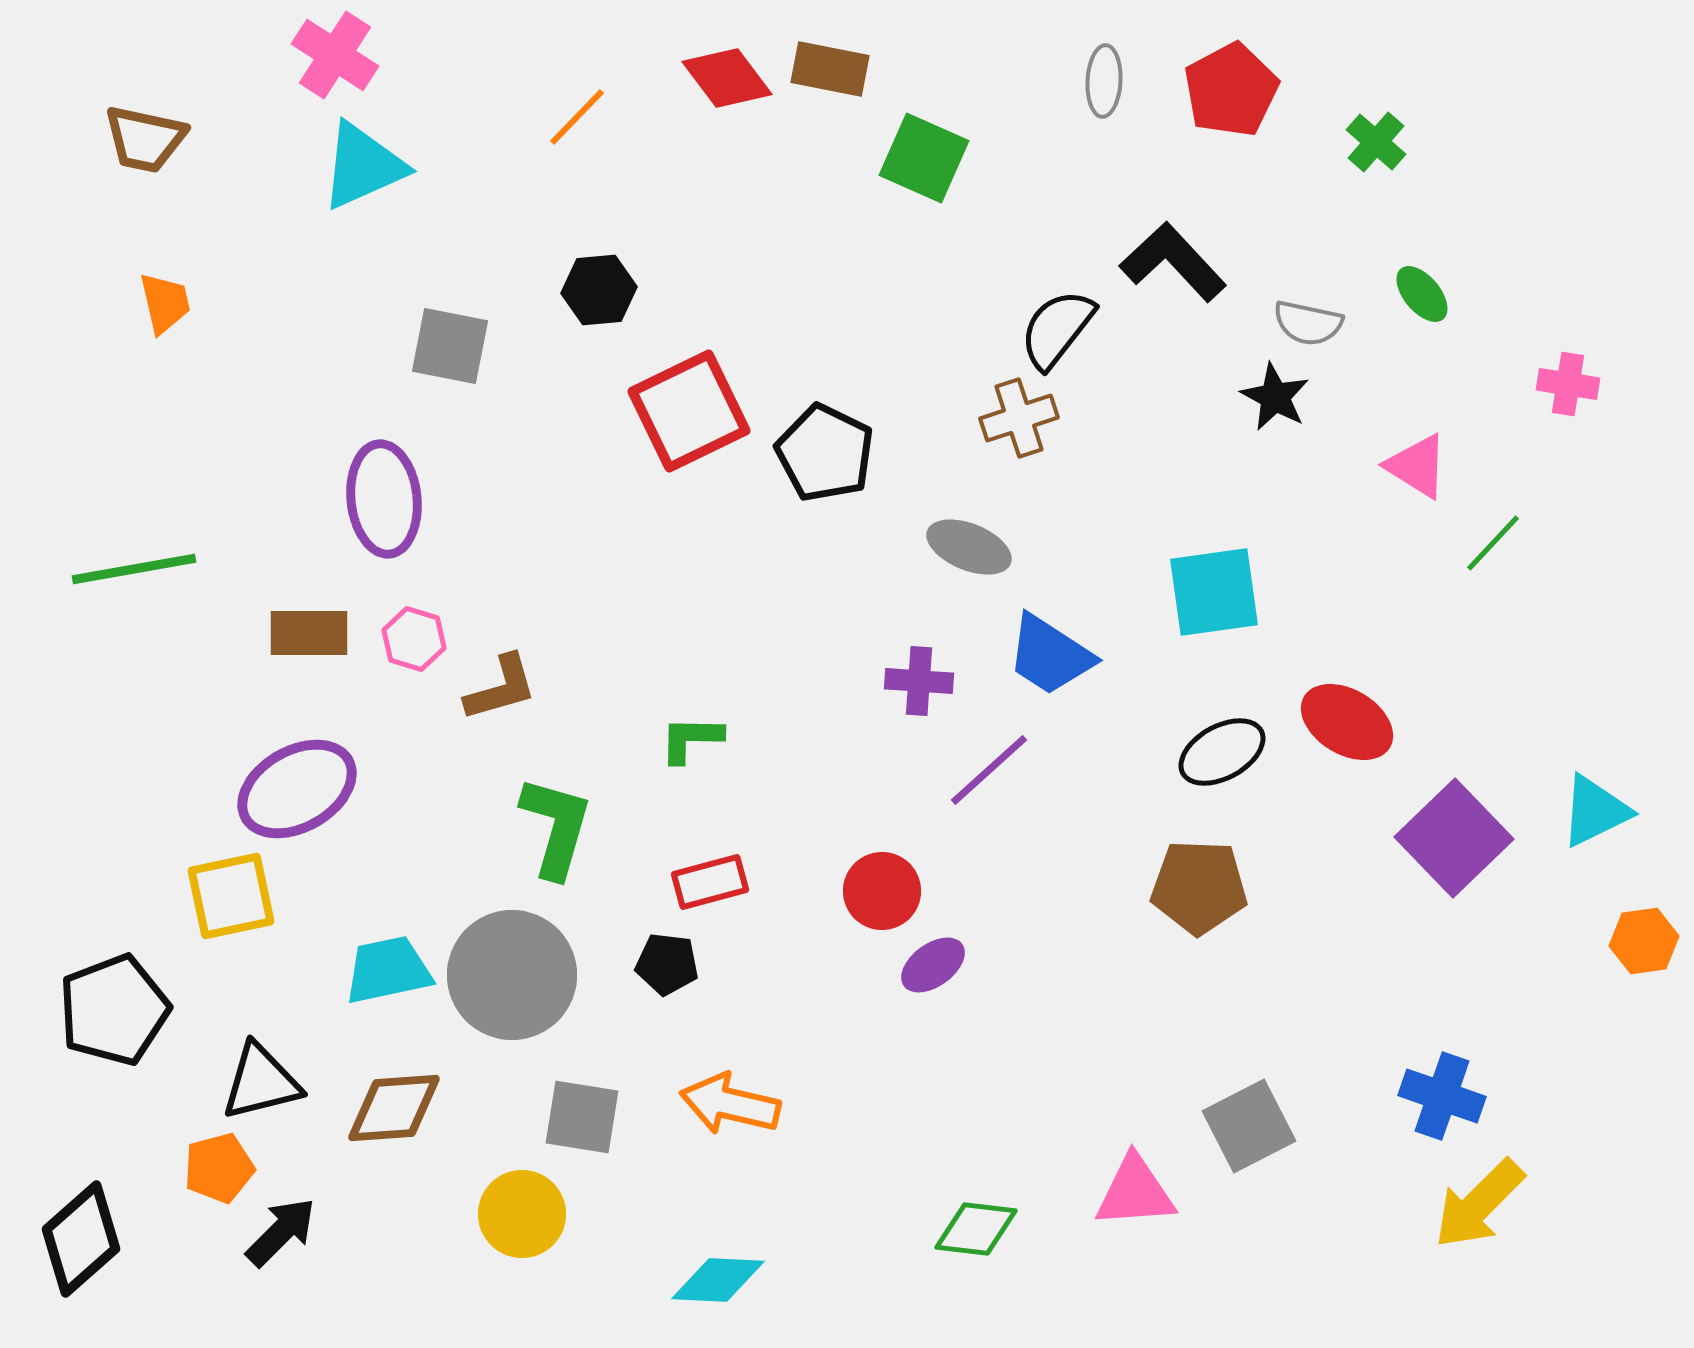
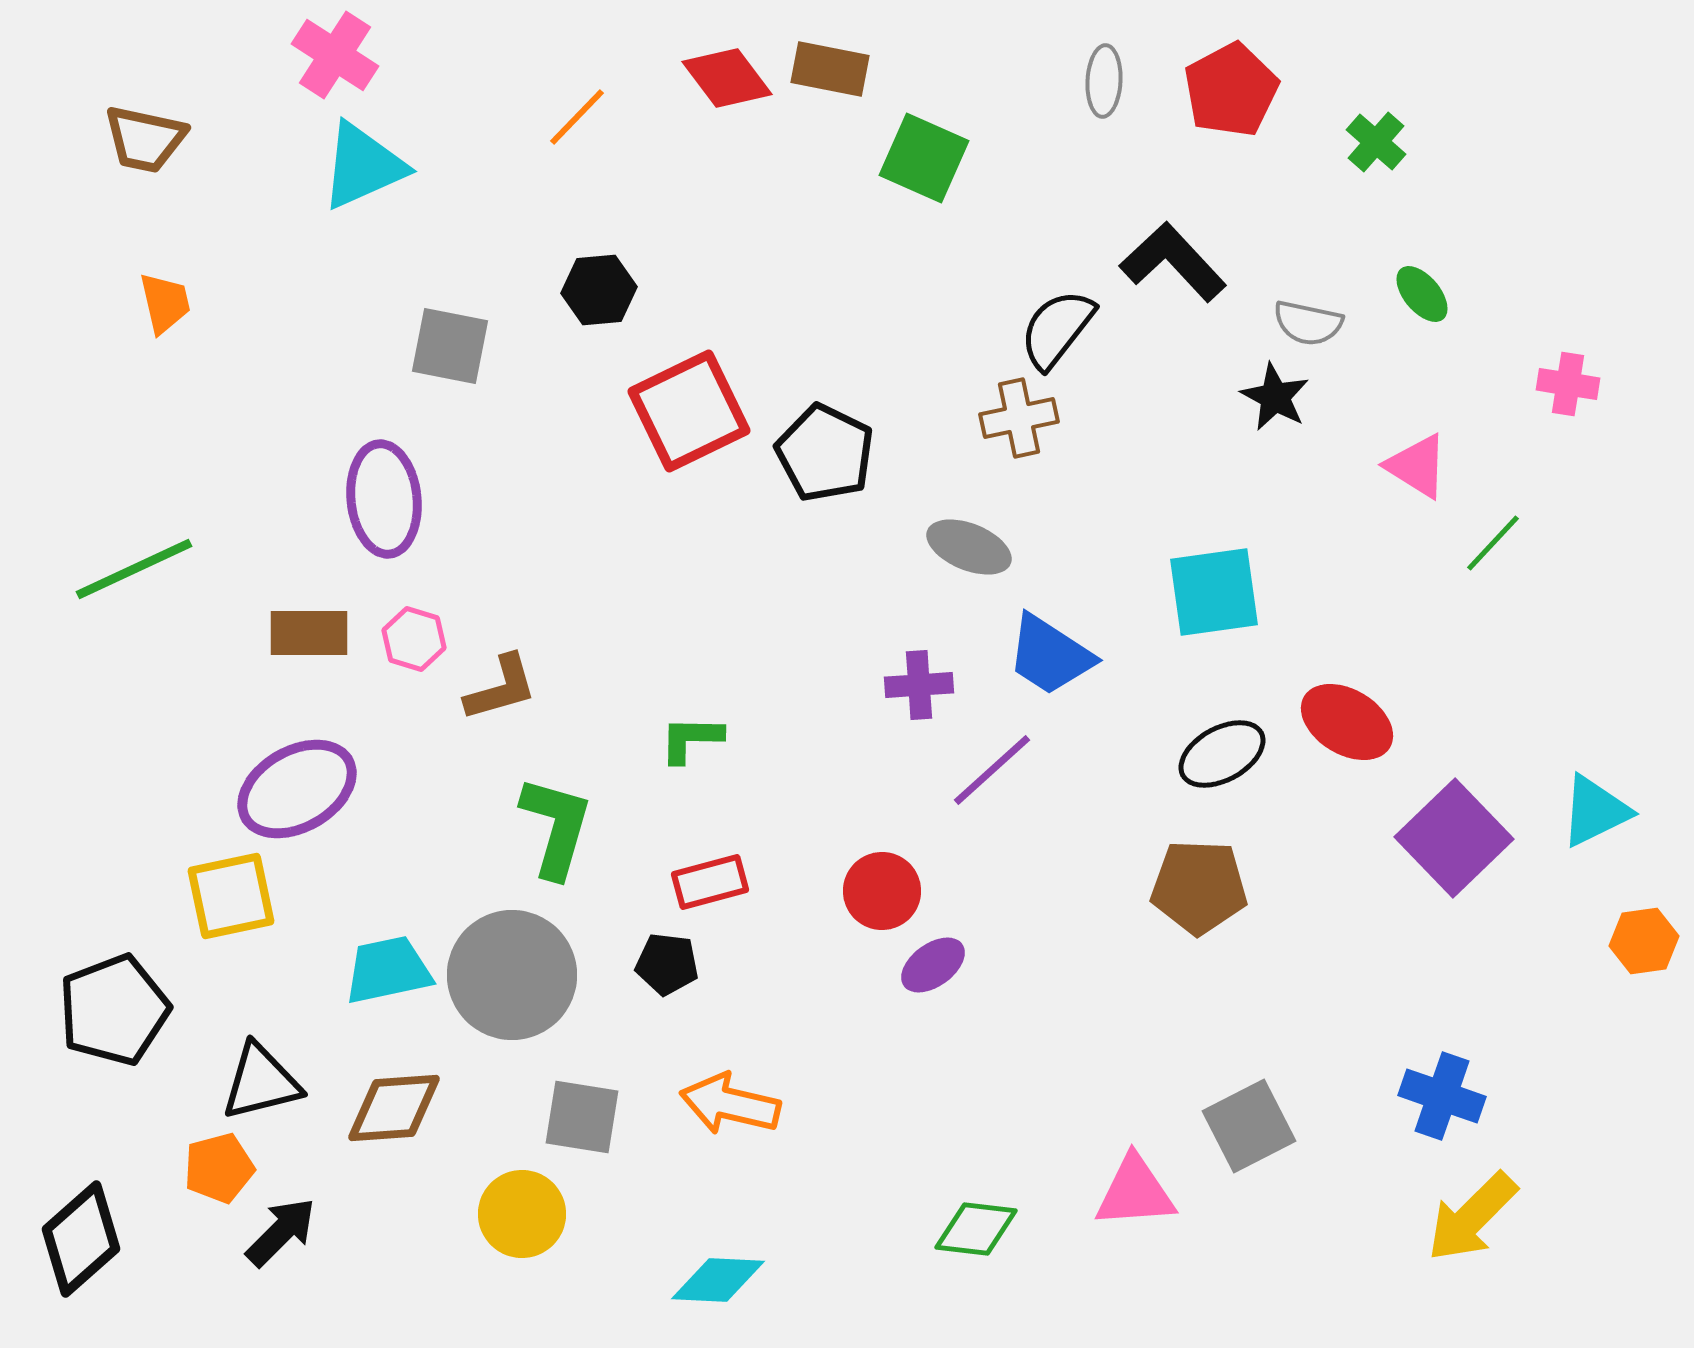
brown cross at (1019, 418): rotated 6 degrees clockwise
green line at (134, 569): rotated 15 degrees counterclockwise
purple cross at (919, 681): moved 4 px down; rotated 8 degrees counterclockwise
black ellipse at (1222, 752): moved 2 px down
purple line at (989, 770): moved 3 px right
yellow arrow at (1479, 1204): moved 7 px left, 13 px down
